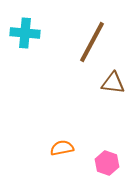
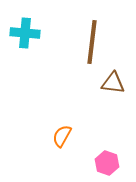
brown line: rotated 21 degrees counterclockwise
orange semicircle: moved 12 px up; rotated 50 degrees counterclockwise
